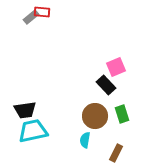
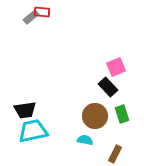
black rectangle: moved 2 px right, 2 px down
cyan semicircle: rotated 91 degrees clockwise
brown rectangle: moved 1 px left, 1 px down
